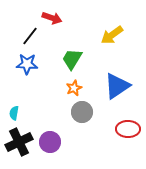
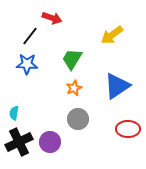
gray circle: moved 4 px left, 7 px down
